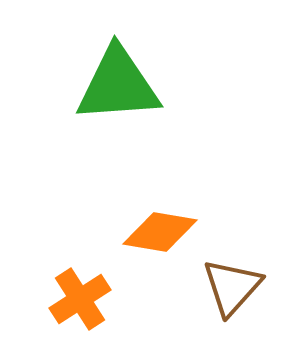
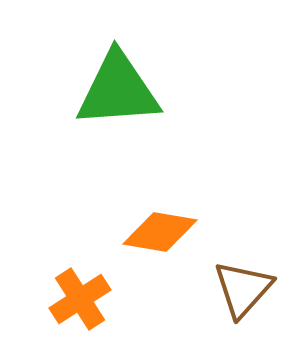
green triangle: moved 5 px down
brown triangle: moved 11 px right, 2 px down
